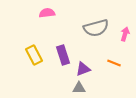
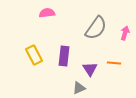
gray semicircle: rotated 40 degrees counterclockwise
pink arrow: moved 1 px up
purple rectangle: moved 1 px right, 1 px down; rotated 24 degrees clockwise
orange line: rotated 16 degrees counterclockwise
purple triangle: moved 7 px right; rotated 42 degrees counterclockwise
gray triangle: rotated 24 degrees counterclockwise
